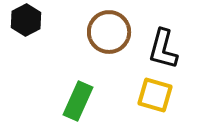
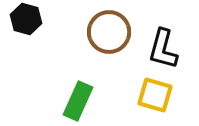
black hexagon: moved 1 px up; rotated 16 degrees counterclockwise
